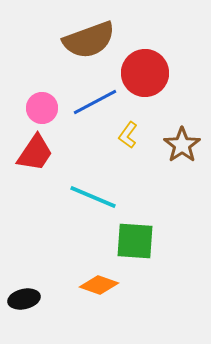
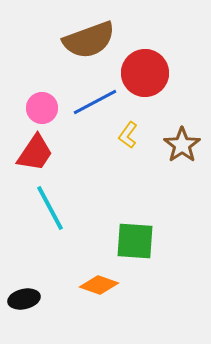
cyan line: moved 43 px left, 11 px down; rotated 39 degrees clockwise
